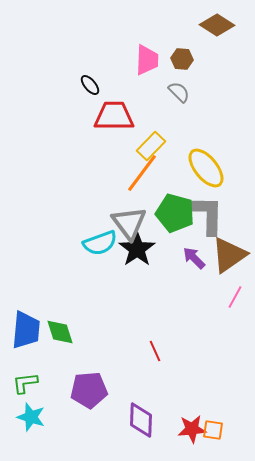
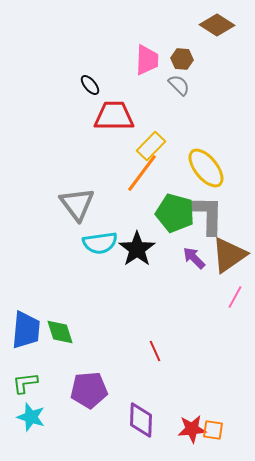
gray semicircle: moved 7 px up
gray triangle: moved 52 px left, 19 px up
cyan semicircle: rotated 12 degrees clockwise
